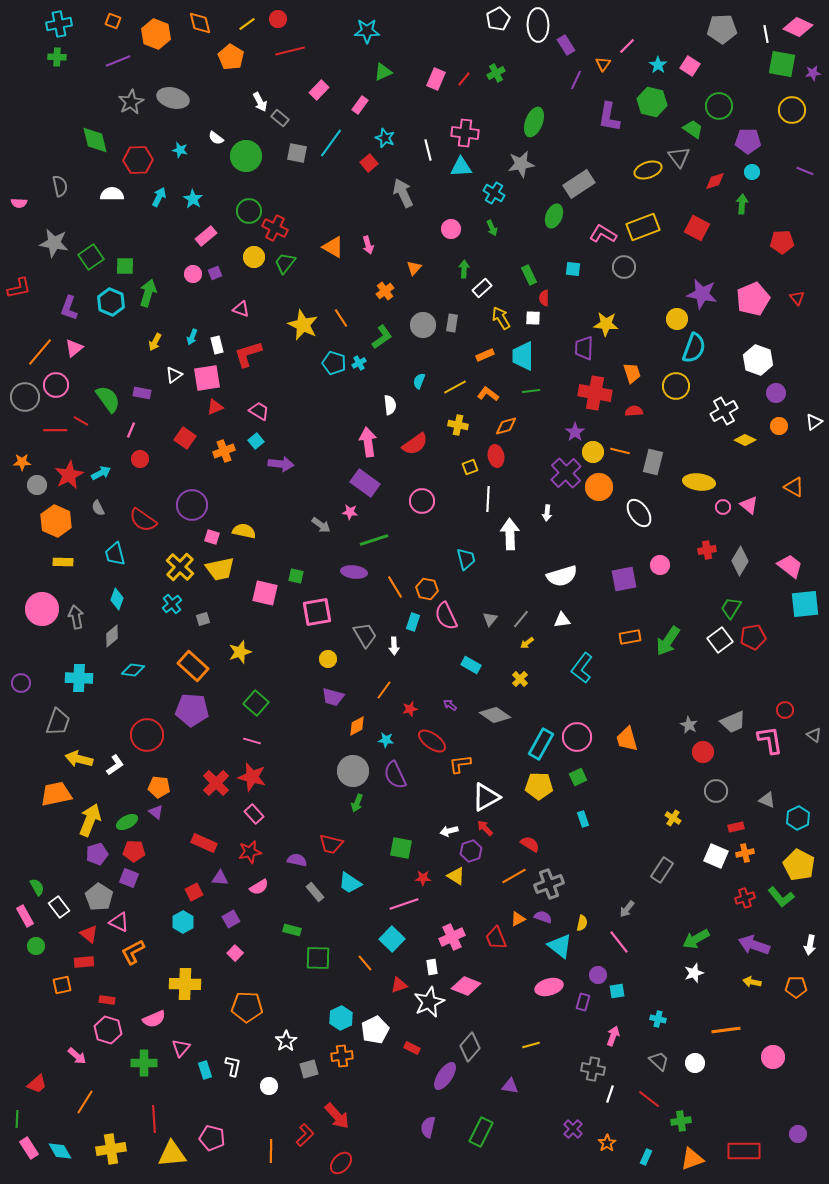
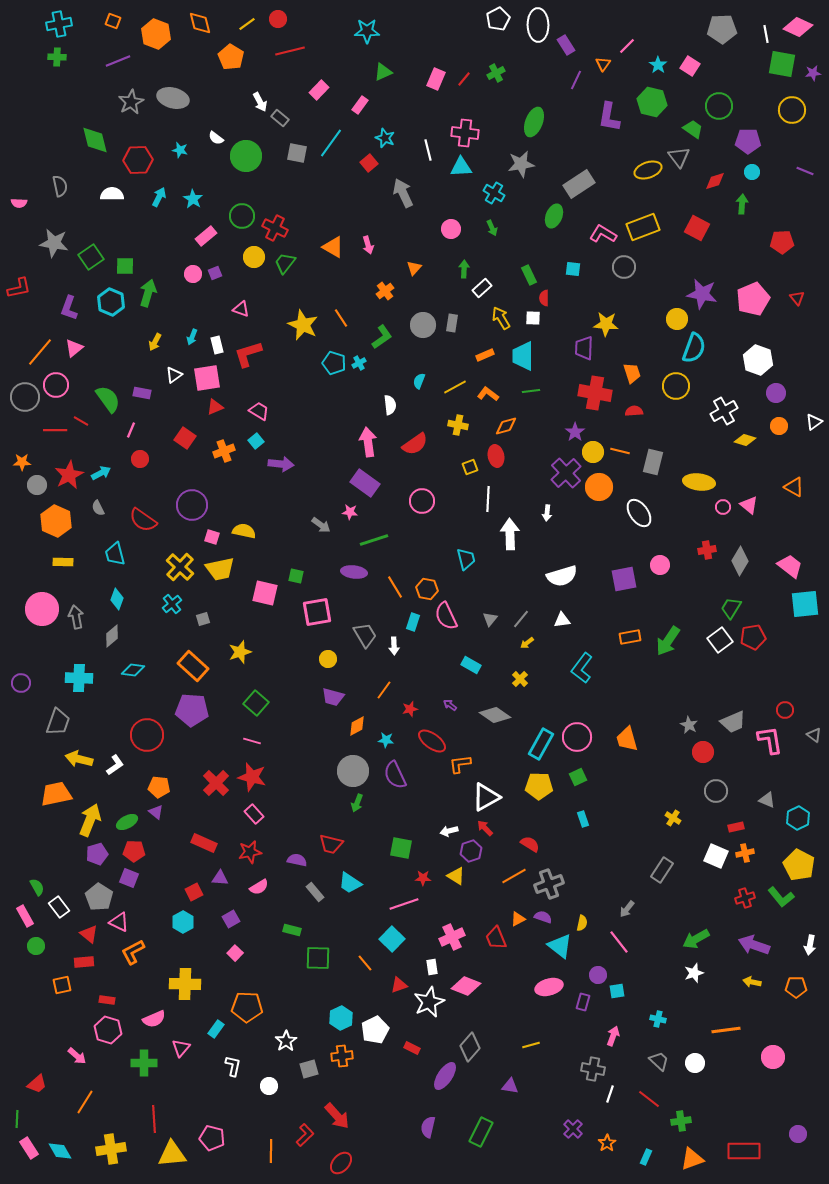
green circle at (249, 211): moved 7 px left, 5 px down
yellow diamond at (745, 440): rotated 10 degrees counterclockwise
cyan rectangle at (205, 1070): moved 11 px right, 41 px up; rotated 54 degrees clockwise
